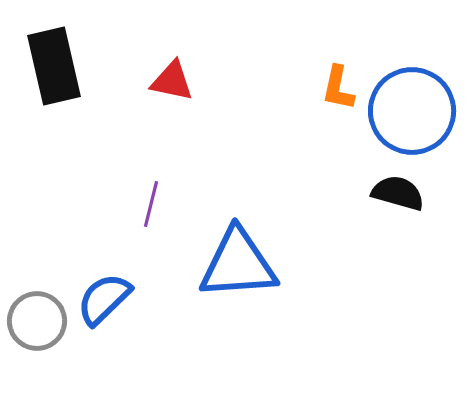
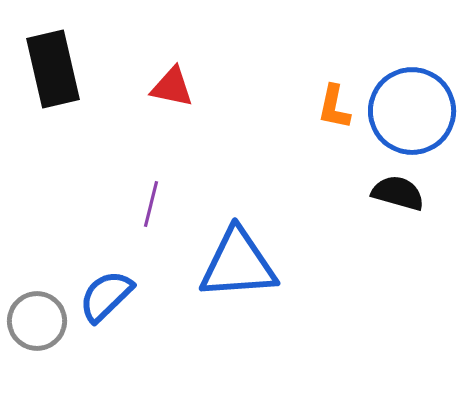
black rectangle: moved 1 px left, 3 px down
red triangle: moved 6 px down
orange L-shape: moved 4 px left, 19 px down
blue semicircle: moved 2 px right, 3 px up
